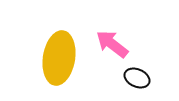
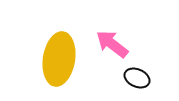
yellow ellipse: moved 1 px down
